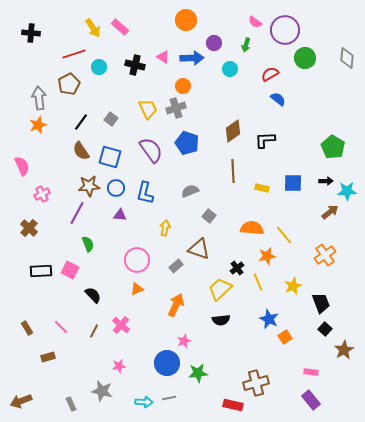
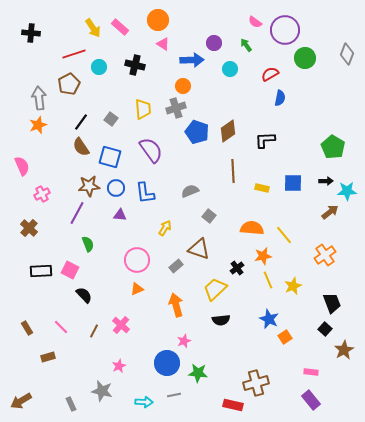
orange circle at (186, 20): moved 28 px left
green arrow at (246, 45): rotated 128 degrees clockwise
pink triangle at (163, 57): moved 13 px up
blue arrow at (192, 58): moved 2 px down
gray diamond at (347, 58): moved 4 px up; rotated 15 degrees clockwise
blue semicircle at (278, 99): moved 2 px right, 1 px up; rotated 63 degrees clockwise
yellow trapezoid at (148, 109): moved 5 px left; rotated 20 degrees clockwise
brown diamond at (233, 131): moved 5 px left
blue pentagon at (187, 143): moved 10 px right, 11 px up
brown semicircle at (81, 151): moved 4 px up
blue L-shape at (145, 193): rotated 20 degrees counterclockwise
yellow arrow at (165, 228): rotated 21 degrees clockwise
orange star at (267, 256): moved 4 px left
yellow line at (258, 282): moved 10 px right, 2 px up
yellow trapezoid at (220, 289): moved 5 px left
black semicircle at (93, 295): moved 9 px left
black trapezoid at (321, 303): moved 11 px right
orange arrow at (176, 305): rotated 40 degrees counterclockwise
pink star at (119, 366): rotated 16 degrees counterclockwise
green star at (198, 373): rotated 12 degrees clockwise
gray line at (169, 398): moved 5 px right, 3 px up
brown arrow at (21, 401): rotated 10 degrees counterclockwise
